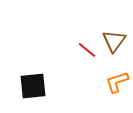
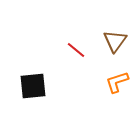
brown triangle: moved 1 px right
red line: moved 11 px left
